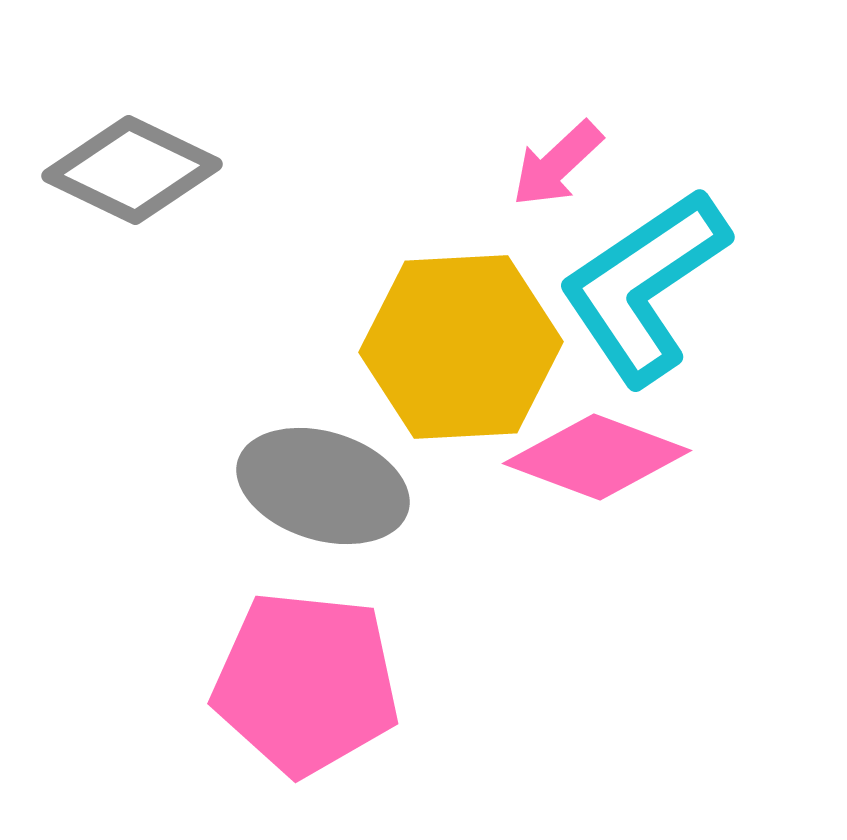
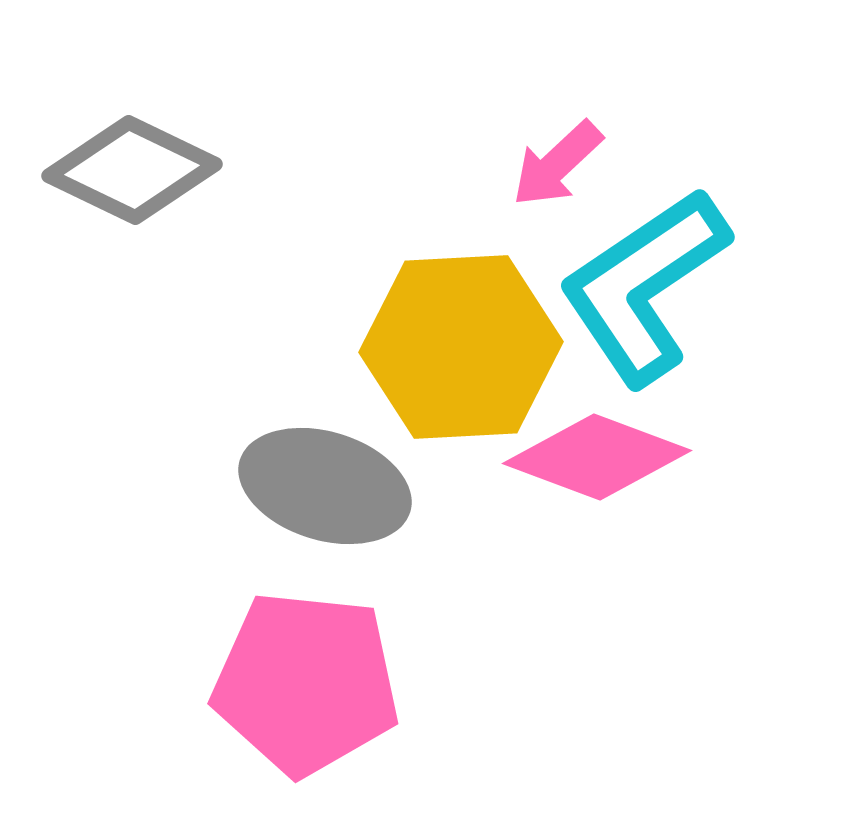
gray ellipse: moved 2 px right
